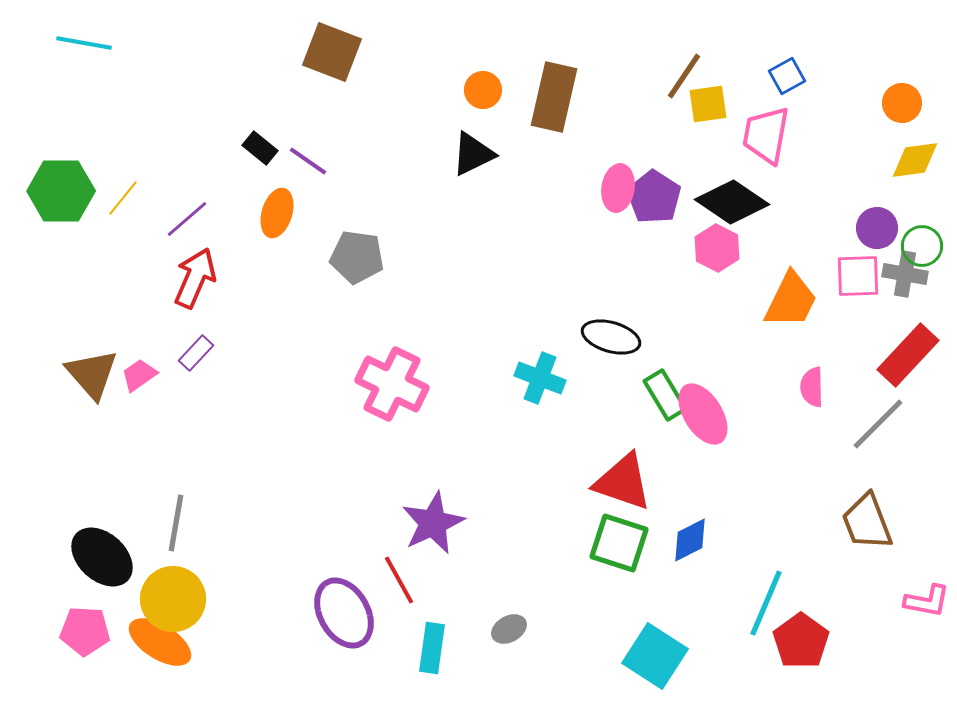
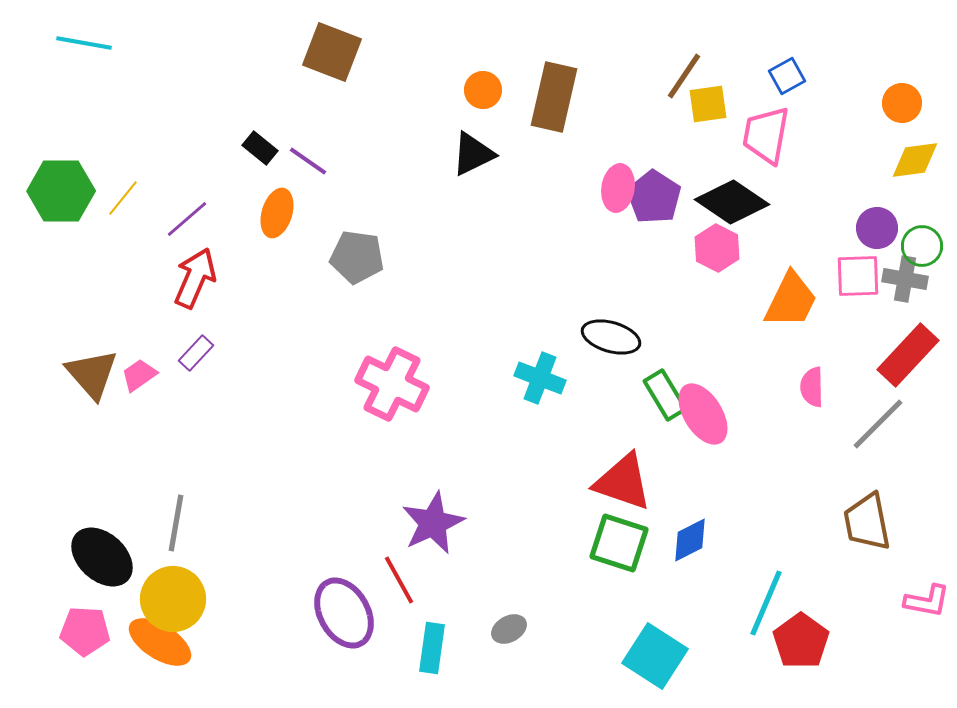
gray cross at (905, 274): moved 5 px down
brown trapezoid at (867, 522): rotated 10 degrees clockwise
